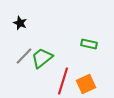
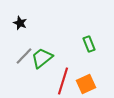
green rectangle: rotated 56 degrees clockwise
